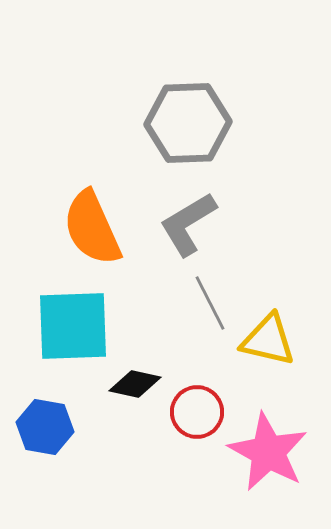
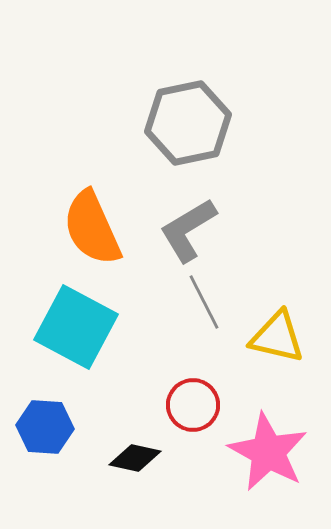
gray hexagon: rotated 10 degrees counterclockwise
gray L-shape: moved 6 px down
gray line: moved 6 px left, 1 px up
cyan square: moved 3 px right, 1 px down; rotated 30 degrees clockwise
yellow triangle: moved 9 px right, 3 px up
black diamond: moved 74 px down
red circle: moved 4 px left, 7 px up
blue hexagon: rotated 6 degrees counterclockwise
